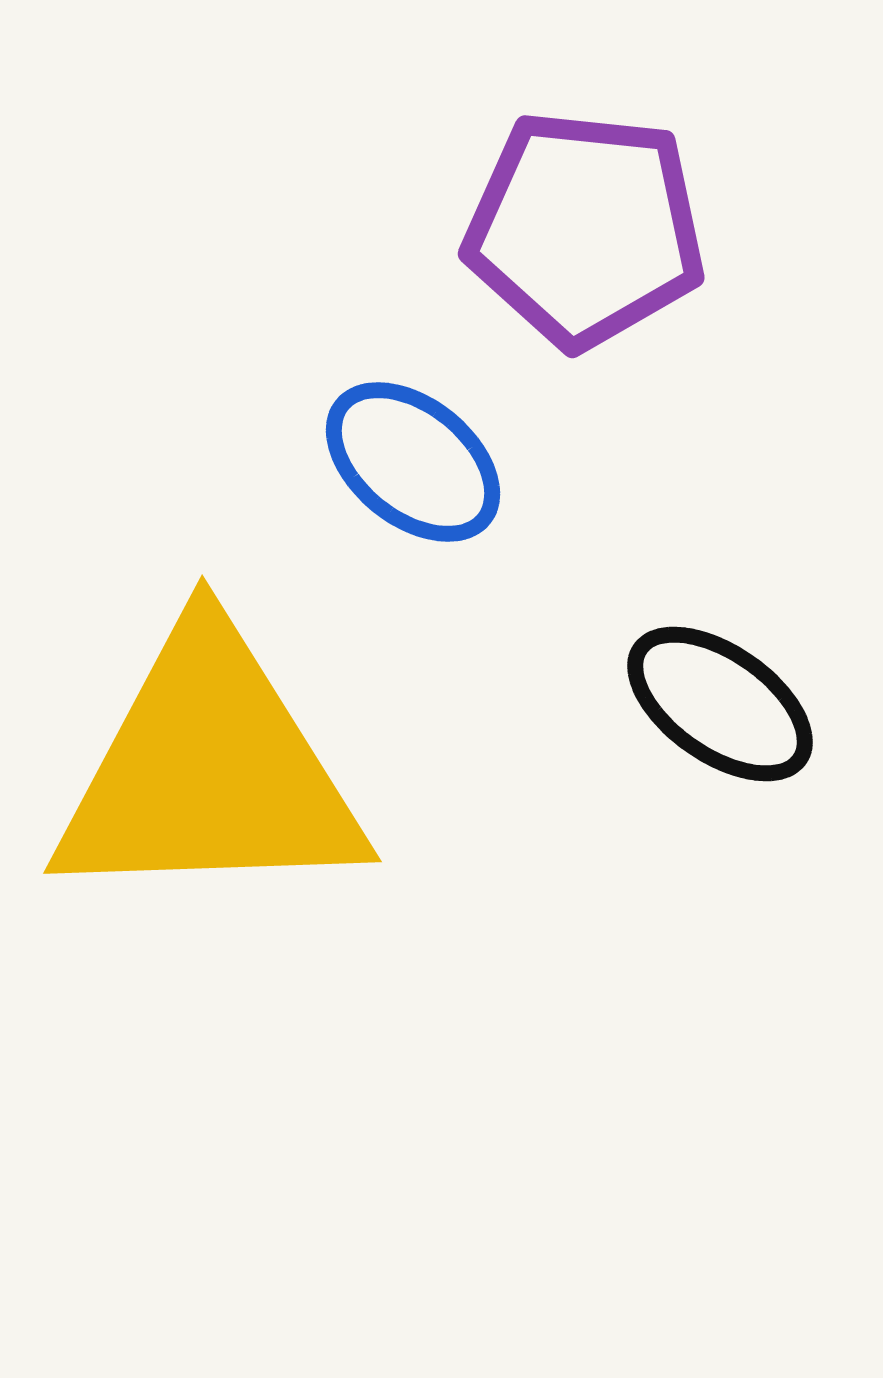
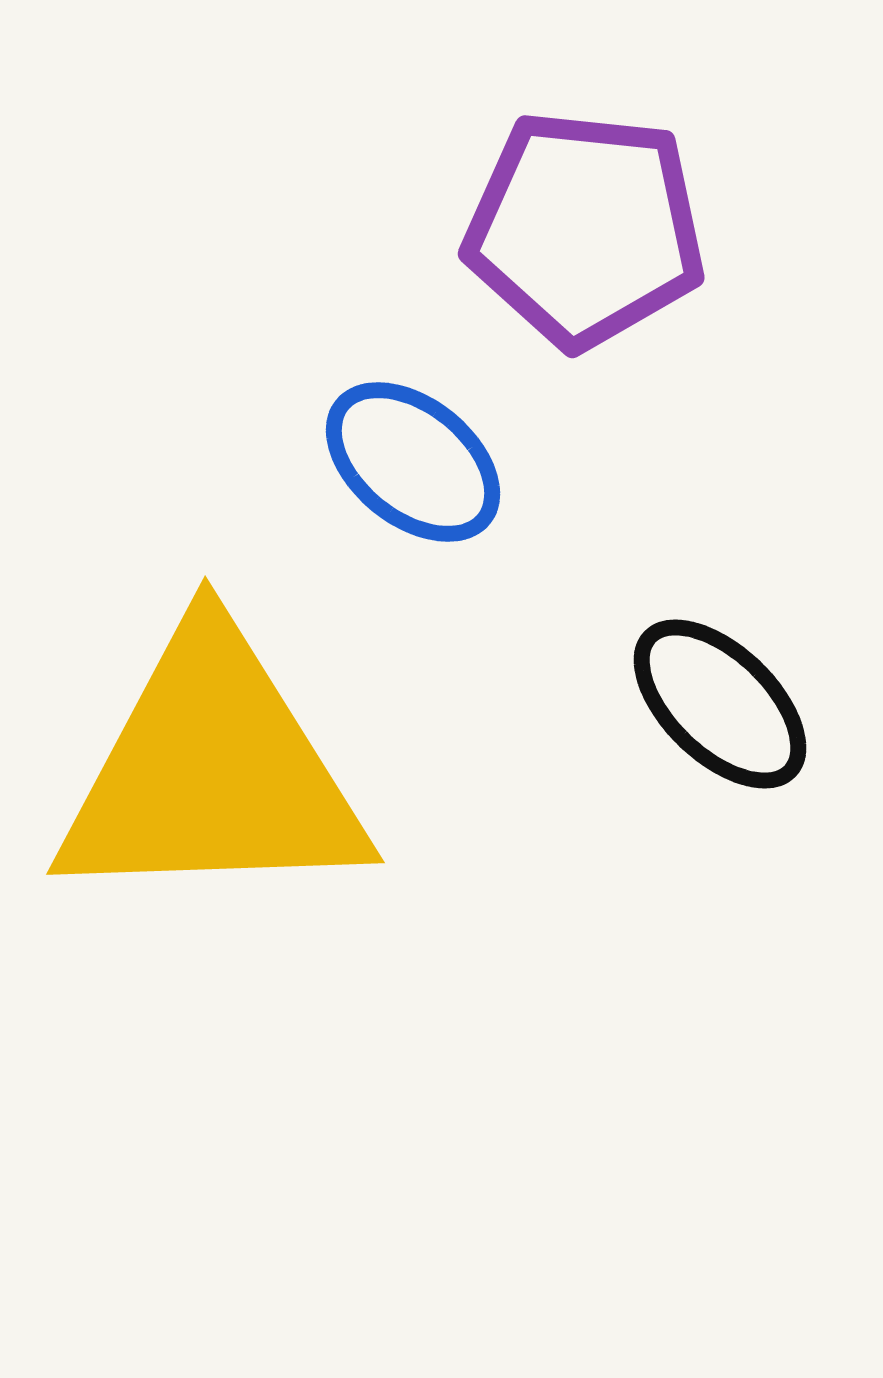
black ellipse: rotated 9 degrees clockwise
yellow triangle: moved 3 px right, 1 px down
